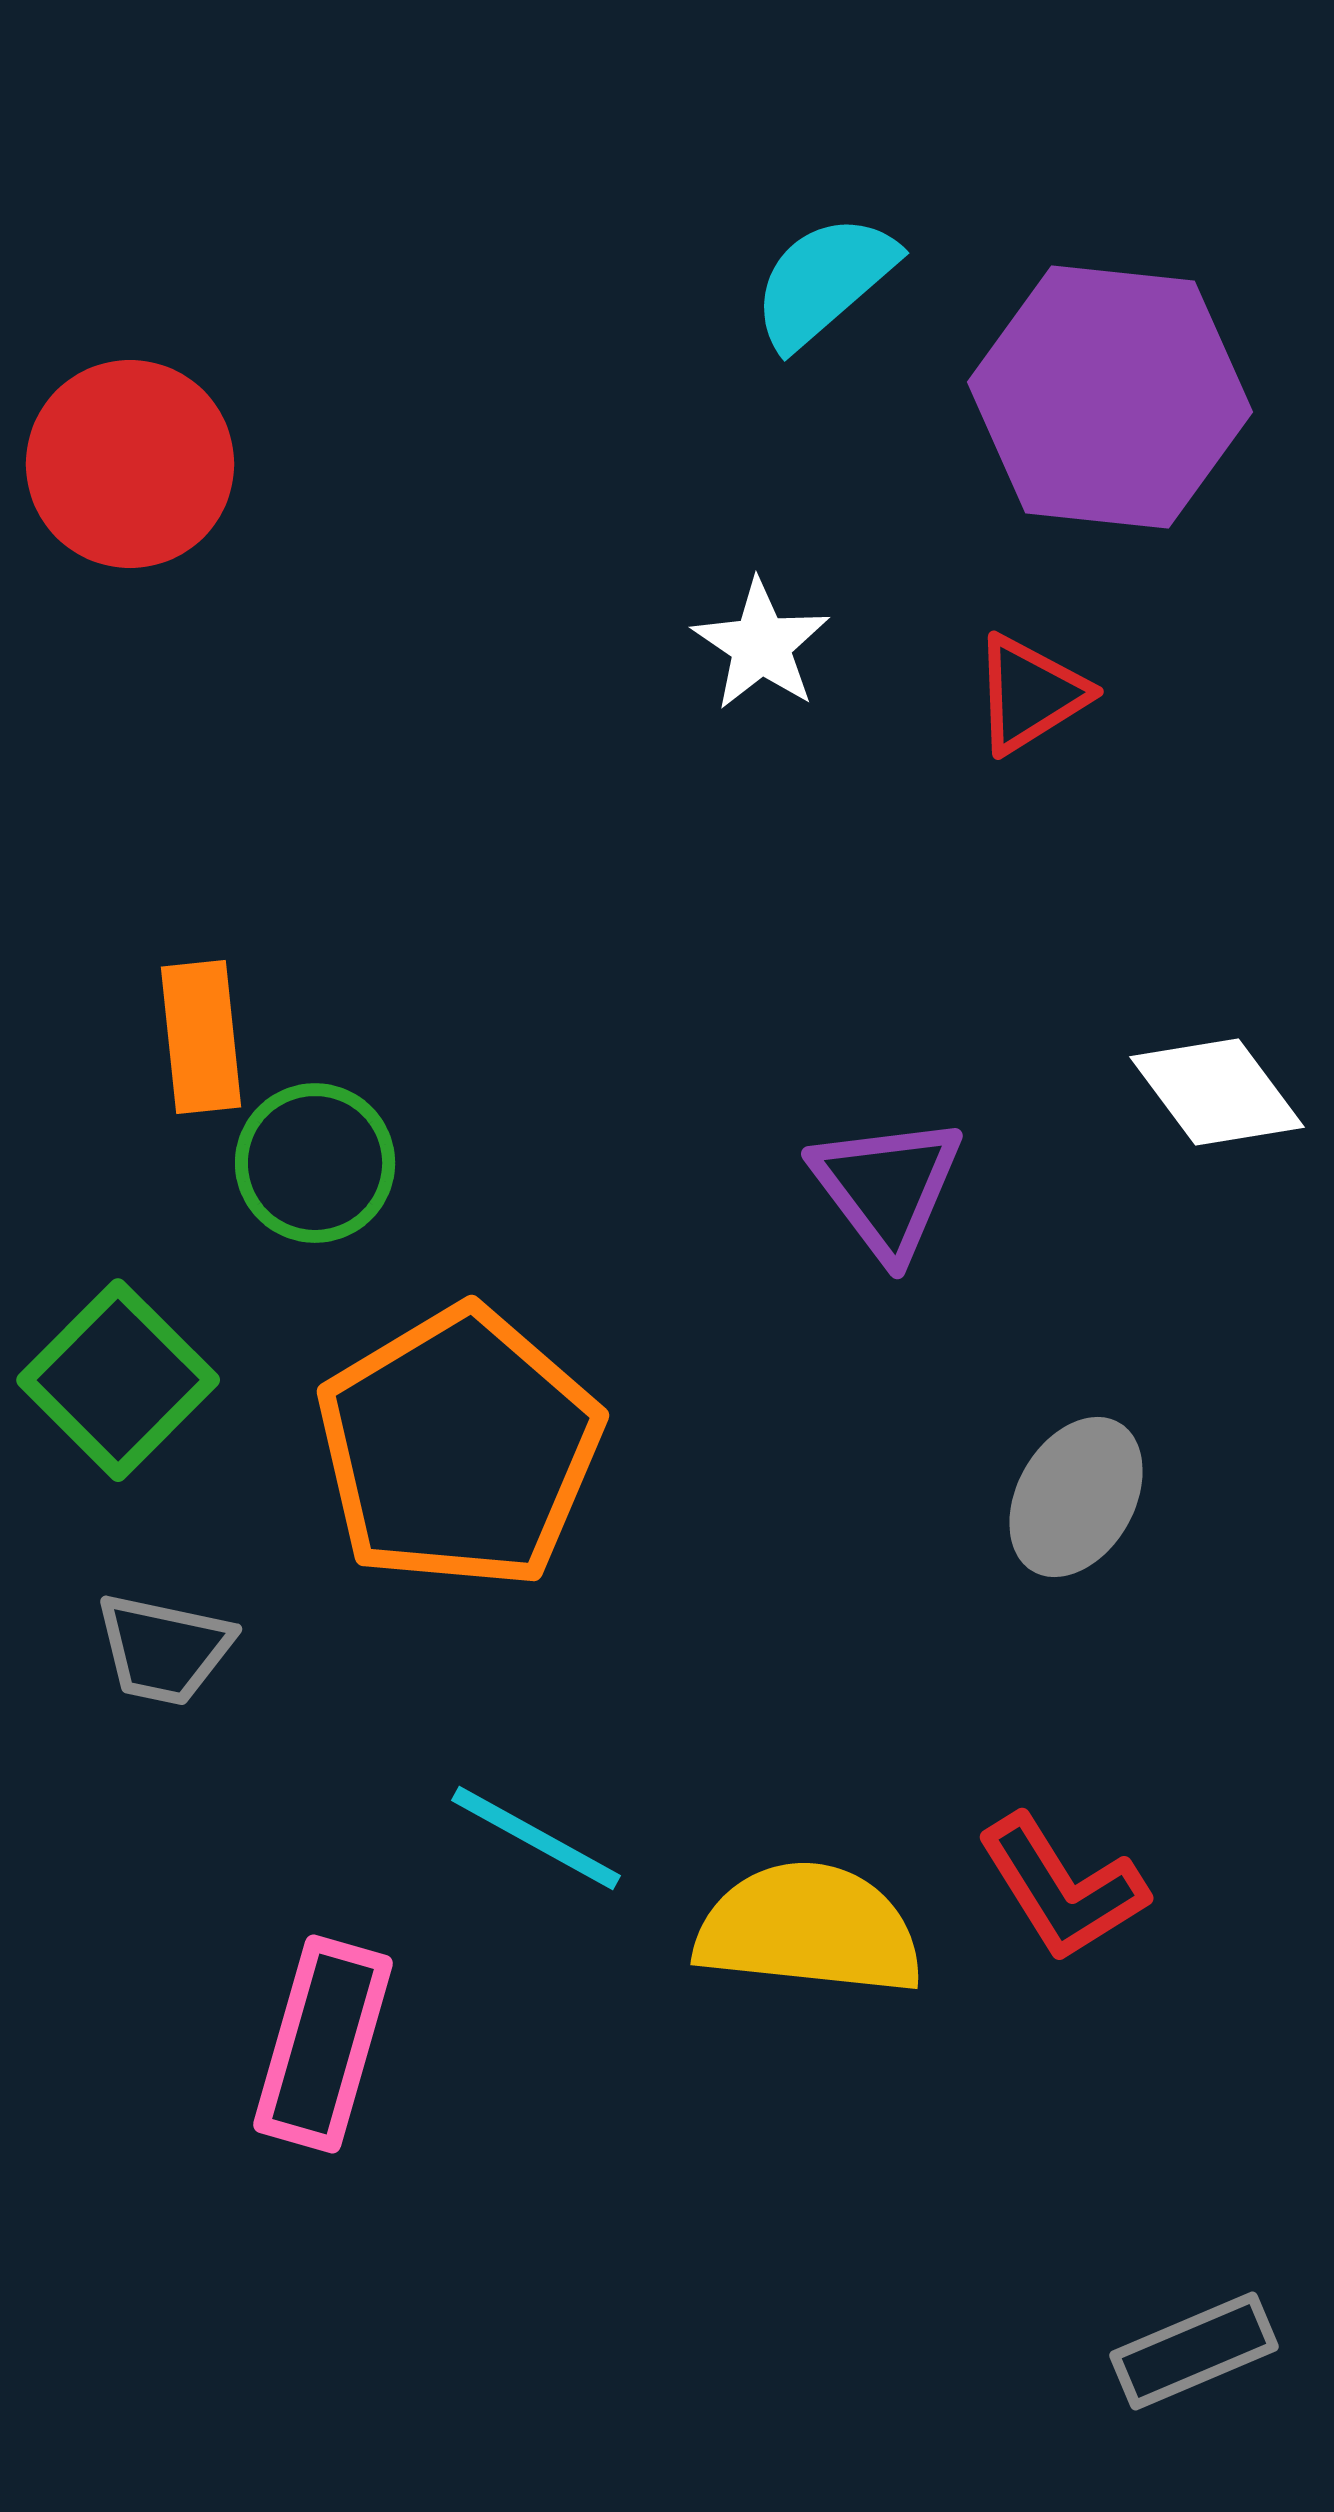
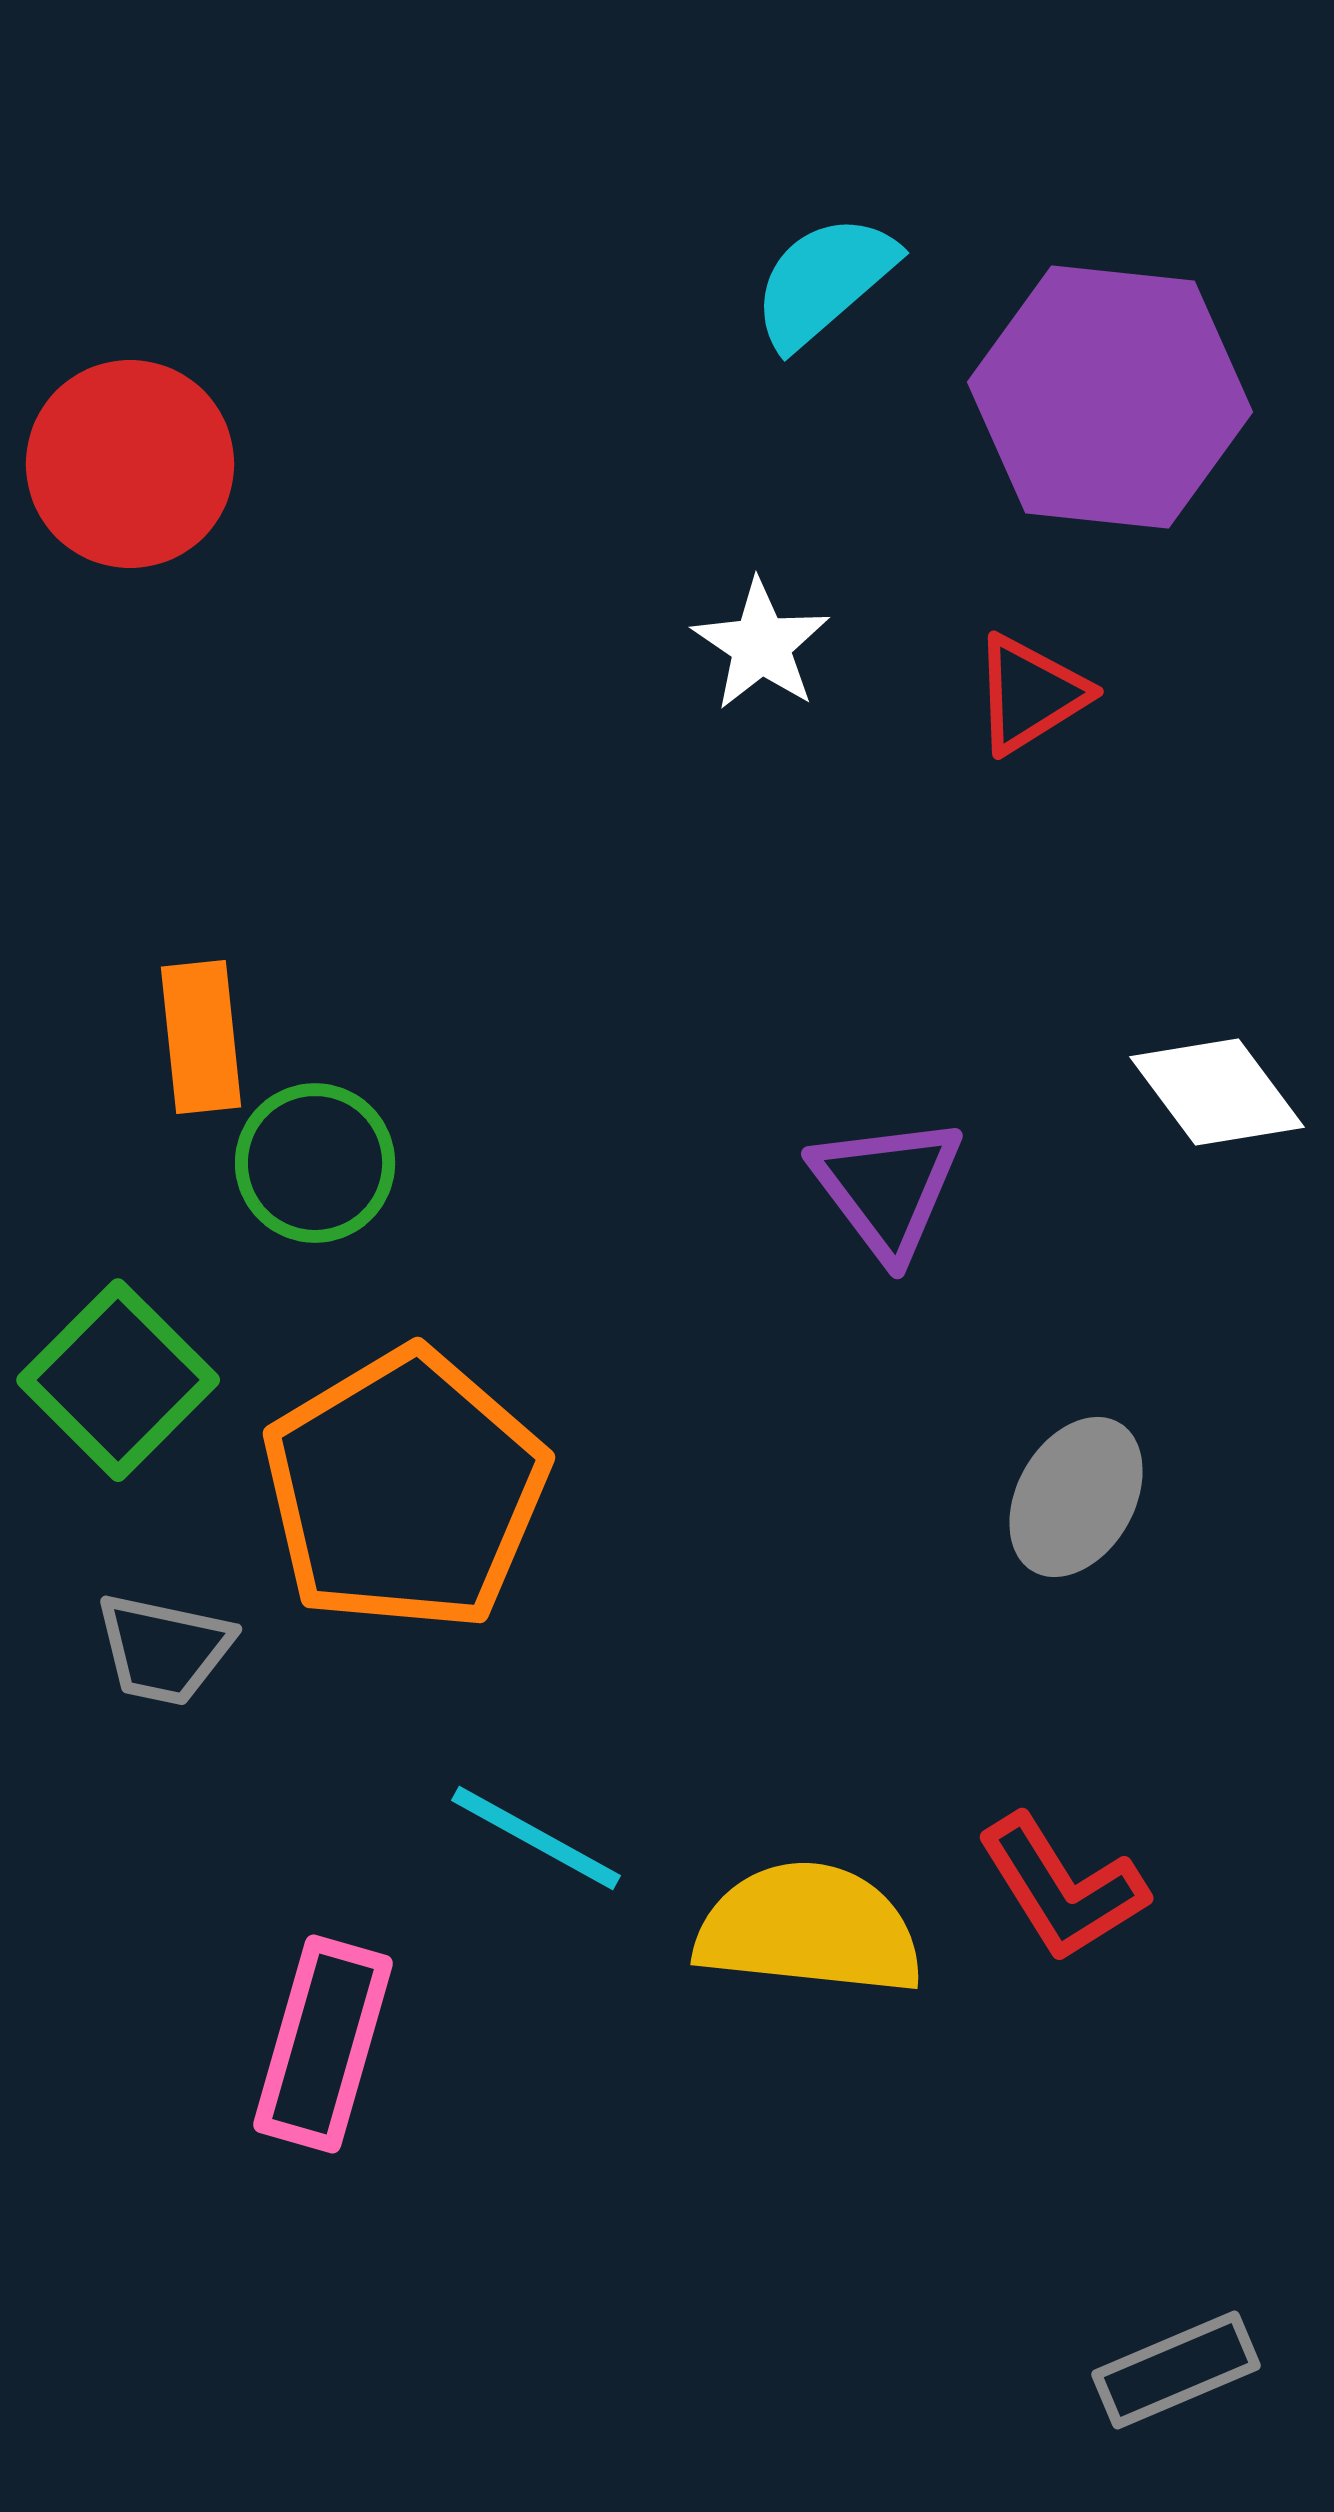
orange pentagon: moved 54 px left, 42 px down
gray rectangle: moved 18 px left, 19 px down
